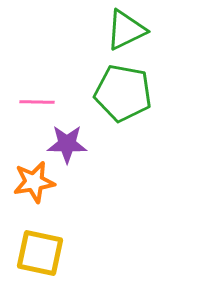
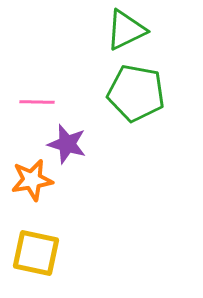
green pentagon: moved 13 px right
purple star: rotated 15 degrees clockwise
orange star: moved 2 px left, 2 px up
yellow square: moved 4 px left
